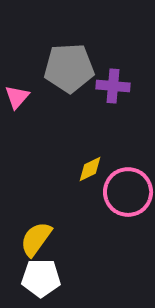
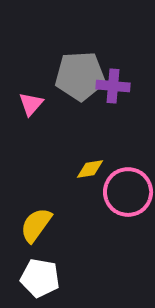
gray pentagon: moved 11 px right, 8 px down
pink triangle: moved 14 px right, 7 px down
yellow diamond: rotated 16 degrees clockwise
yellow semicircle: moved 14 px up
white pentagon: moved 1 px left; rotated 9 degrees clockwise
